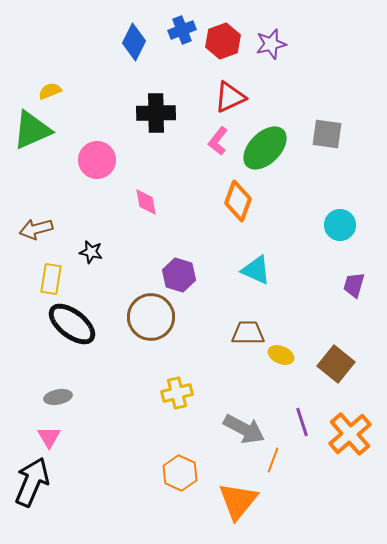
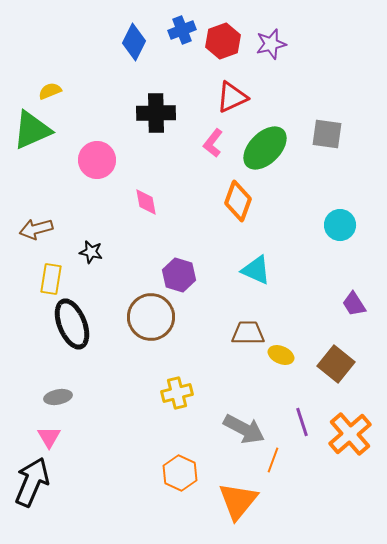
red triangle: moved 2 px right
pink L-shape: moved 5 px left, 2 px down
purple trapezoid: moved 19 px down; rotated 48 degrees counterclockwise
black ellipse: rotated 30 degrees clockwise
